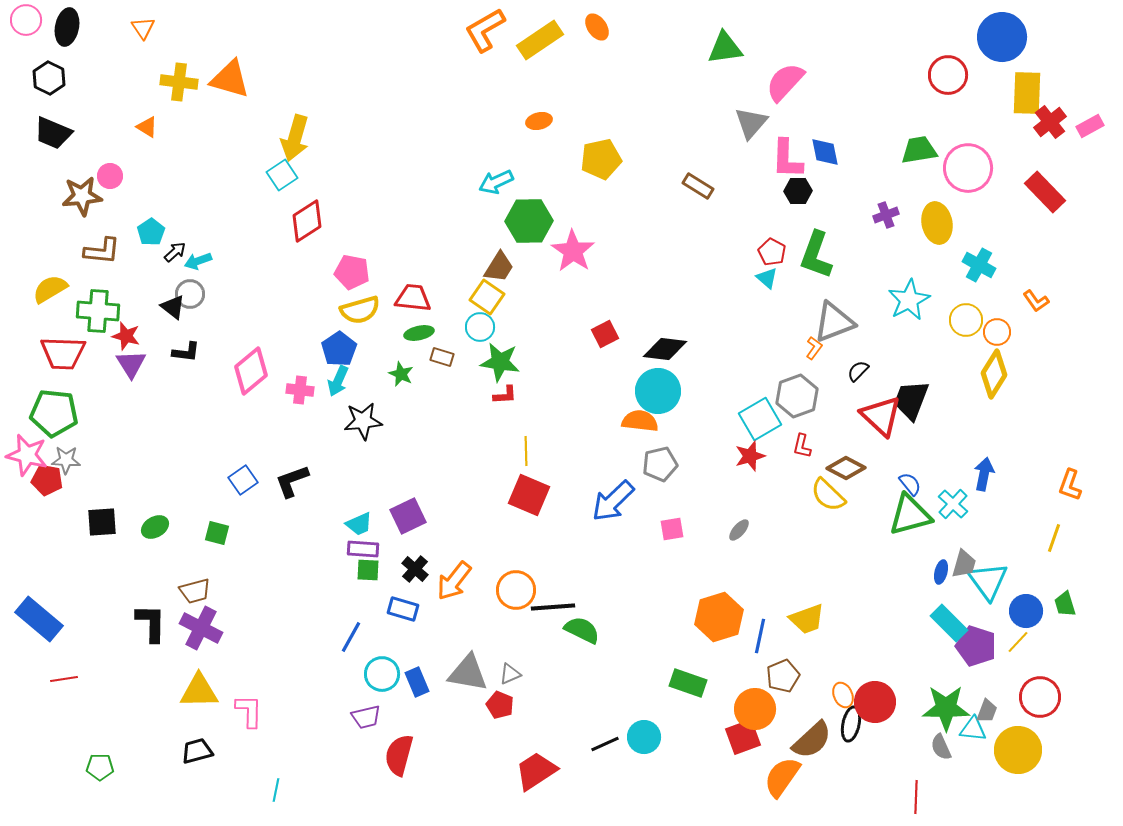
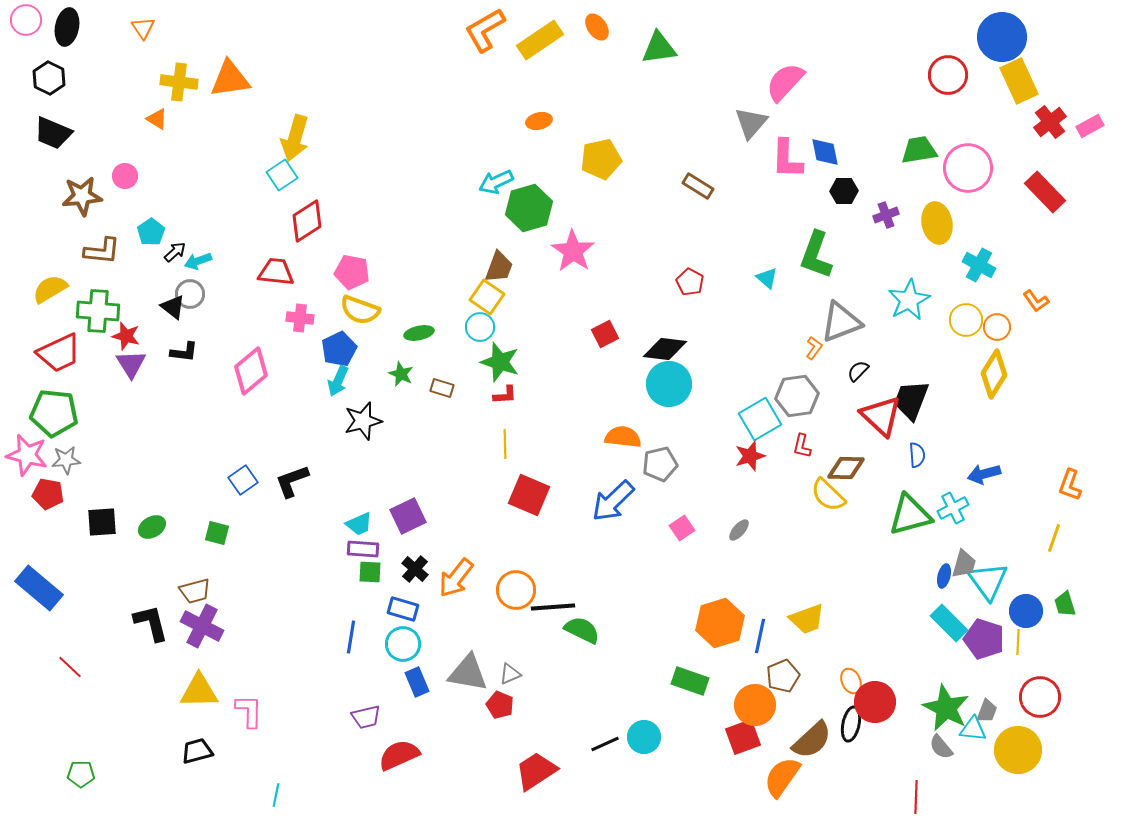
green triangle at (725, 48): moved 66 px left
orange triangle at (230, 79): rotated 24 degrees counterclockwise
yellow rectangle at (1027, 93): moved 8 px left, 12 px up; rotated 27 degrees counterclockwise
orange triangle at (147, 127): moved 10 px right, 8 px up
pink circle at (110, 176): moved 15 px right
black hexagon at (798, 191): moved 46 px right
green hexagon at (529, 221): moved 13 px up; rotated 15 degrees counterclockwise
red pentagon at (772, 252): moved 82 px left, 30 px down
brown trapezoid at (499, 267): rotated 12 degrees counterclockwise
red trapezoid at (413, 298): moved 137 px left, 26 px up
yellow semicircle at (360, 310): rotated 36 degrees clockwise
gray triangle at (834, 322): moved 7 px right
orange circle at (997, 332): moved 5 px up
blue pentagon at (339, 349): rotated 8 degrees clockwise
black L-shape at (186, 352): moved 2 px left
red trapezoid at (63, 353): moved 4 px left; rotated 27 degrees counterclockwise
brown rectangle at (442, 357): moved 31 px down
green star at (500, 362): rotated 9 degrees clockwise
pink cross at (300, 390): moved 72 px up
cyan circle at (658, 391): moved 11 px right, 7 px up
gray hexagon at (797, 396): rotated 12 degrees clockwise
black star at (363, 421): rotated 9 degrees counterclockwise
orange semicircle at (640, 421): moved 17 px left, 16 px down
yellow line at (526, 451): moved 21 px left, 7 px up
gray star at (66, 460): rotated 8 degrees counterclockwise
brown diamond at (846, 468): rotated 27 degrees counterclockwise
blue arrow at (984, 474): rotated 116 degrees counterclockwise
red pentagon at (47, 480): moved 1 px right, 14 px down
blue semicircle at (910, 484): moved 7 px right, 29 px up; rotated 35 degrees clockwise
cyan cross at (953, 504): moved 4 px down; rotated 20 degrees clockwise
green ellipse at (155, 527): moved 3 px left
pink square at (672, 529): moved 10 px right, 1 px up; rotated 25 degrees counterclockwise
green square at (368, 570): moved 2 px right, 2 px down
blue ellipse at (941, 572): moved 3 px right, 4 px down
orange arrow at (454, 581): moved 2 px right, 3 px up
orange hexagon at (719, 617): moved 1 px right, 6 px down
blue rectangle at (39, 619): moved 31 px up
black L-shape at (151, 623): rotated 15 degrees counterclockwise
purple cross at (201, 628): moved 1 px right, 2 px up
blue line at (351, 637): rotated 20 degrees counterclockwise
yellow line at (1018, 642): rotated 40 degrees counterclockwise
purple pentagon at (976, 646): moved 8 px right, 7 px up
cyan circle at (382, 674): moved 21 px right, 30 px up
red line at (64, 679): moved 6 px right, 12 px up; rotated 52 degrees clockwise
green rectangle at (688, 683): moved 2 px right, 2 px up
orange ellipse at (843, 695): moved 8 px right, 14 px up
green star at (946, 708): rotated 27 degrees clockwise
orange circle at (755, 709): moved 4 px up
gray semicircle at (941, 747): rotated 16 degrees counterclockwise
red semicircle at (399, 755): rotated 51 degrees clockwise
green pentagon at (100, 767): moved 19 px left, 7 px down
cyan line at (276, 790): moved 5 px down
